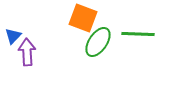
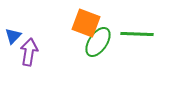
orange square: moved 3 px right, 5 px down
green line: moved 1 px left
purple arrow: moved 2 px right; rotated 12 degrees clockwise
